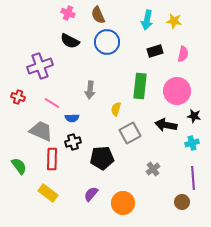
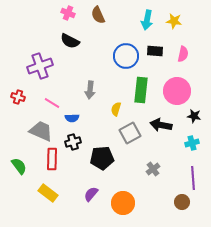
blue circle: moved 19 px right, 14 px down
black rectangle: rotated 21 degrees clockwise
green rectangle: moved 1 px right, 4 px down
black arrow: moved 5 px left
